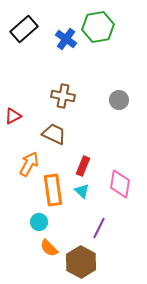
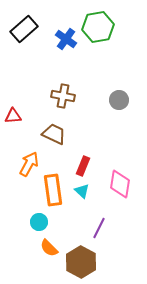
red triangle: rotated 24 degrees clockwise
